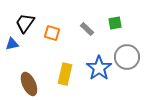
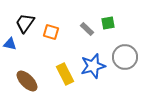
green square: moved 7 px left
orange square: moved 1 px left, 1 px up
blue triangle: moved 2 px left; rotated 24 degrees clockwise
gray circle: moved 2 px left
blue star: moved 6 px left, 2 px up; rotated 20 degrees clockwise
yellow rectangle: rotated 40 degrees counterclockwise
brown ellipse: moved 2 px left, 3 px up; rotated 20 degrees counterclockwise
